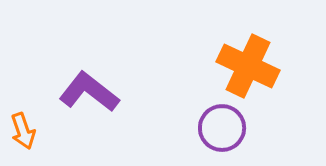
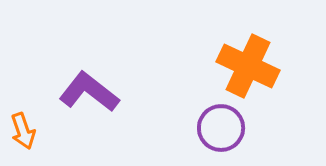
purple circle: moved 1 px left
